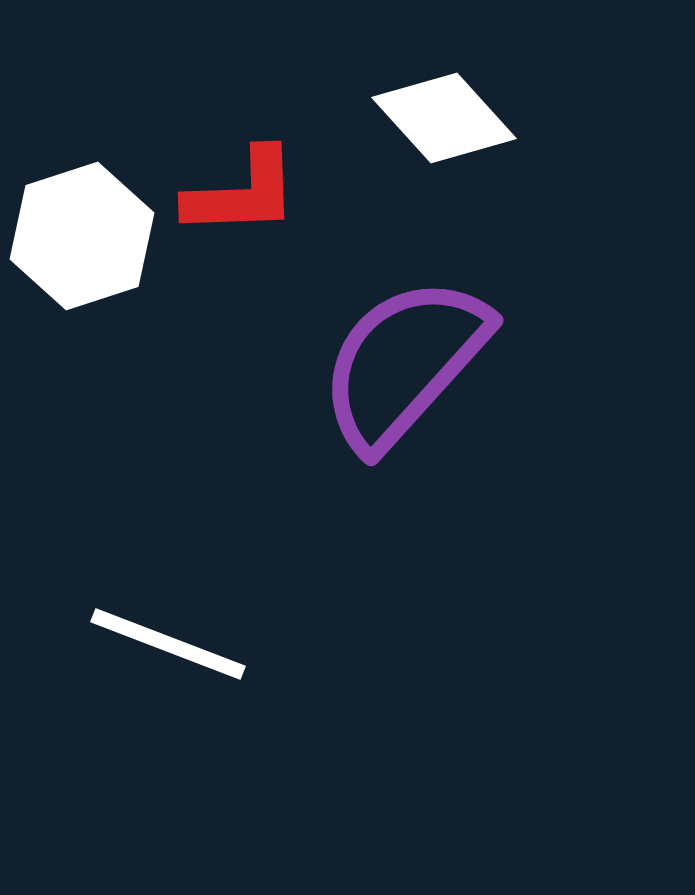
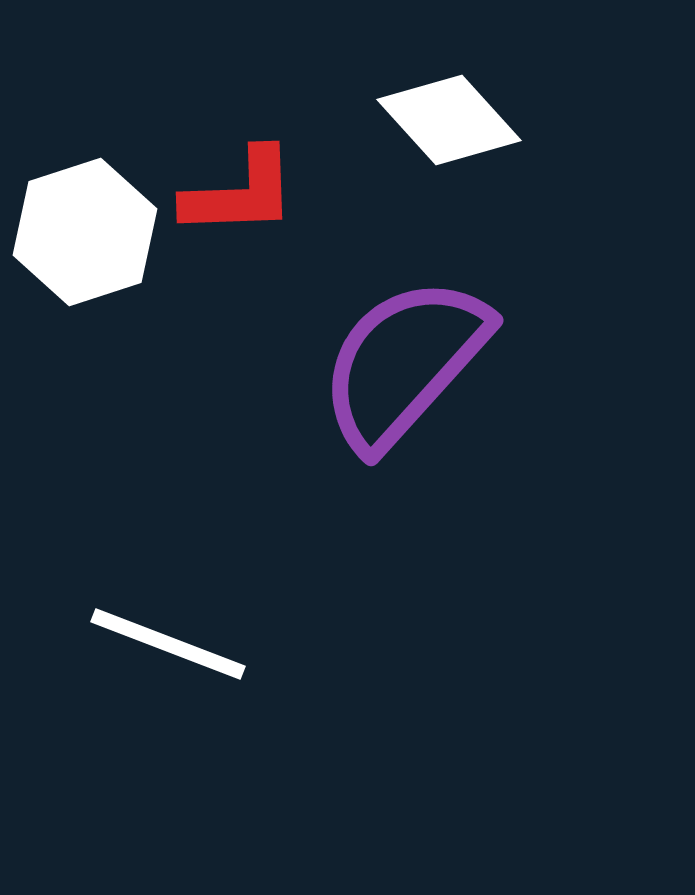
white diamond: moved 5 px right, 2 px down
red L-shape: moved 2 px left
white hexagon: moved 3 px right, 4 px up
